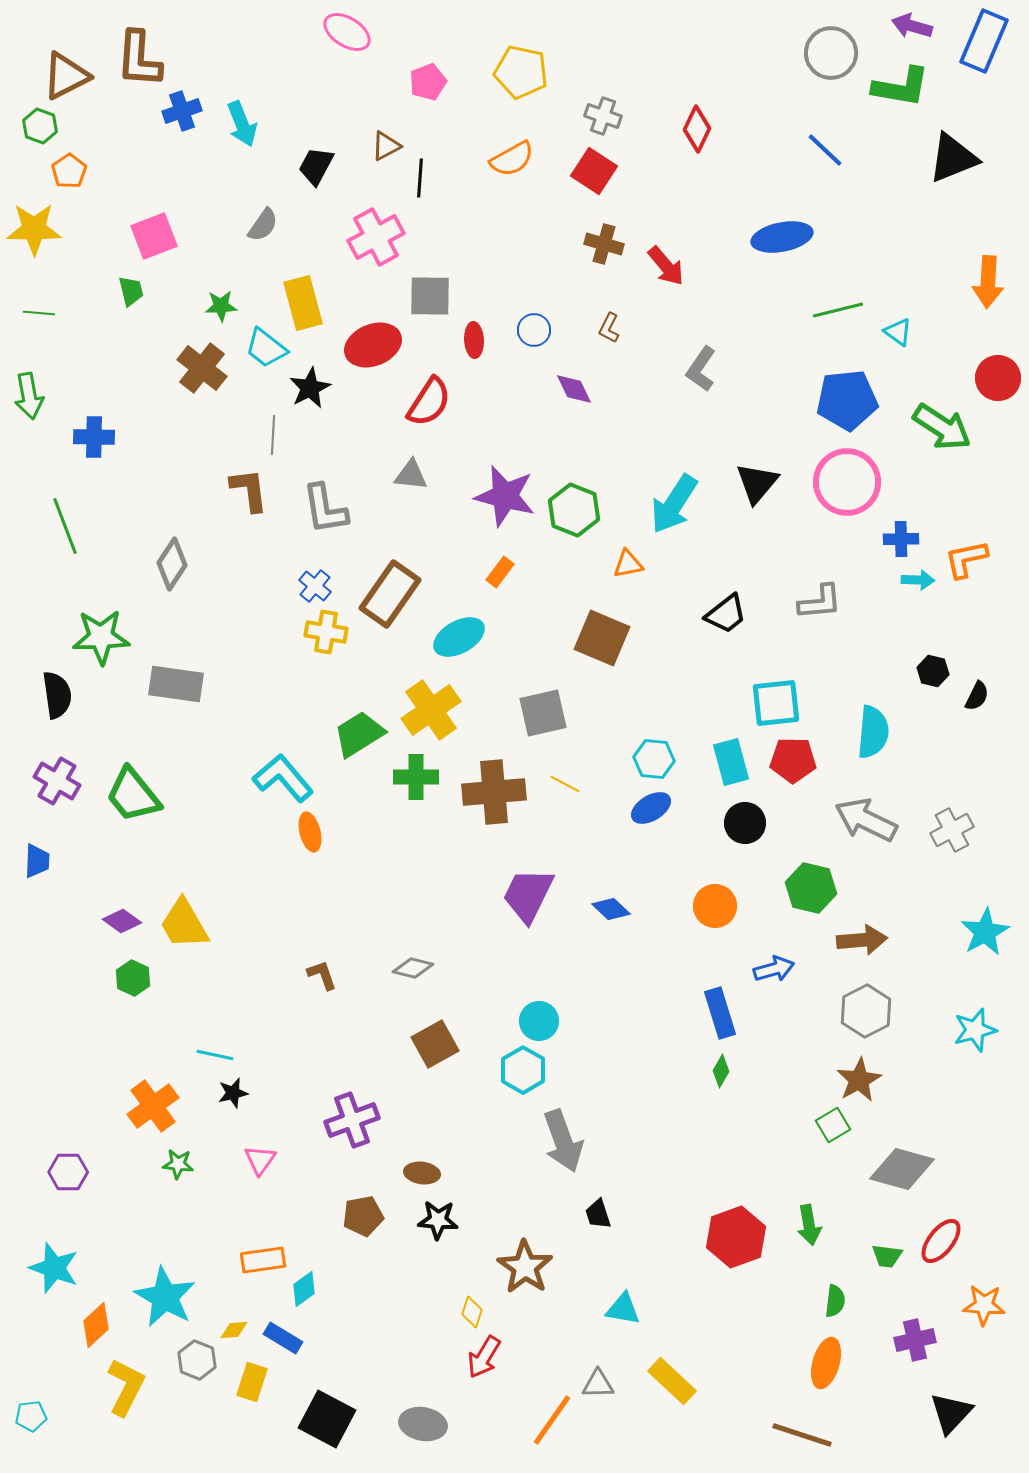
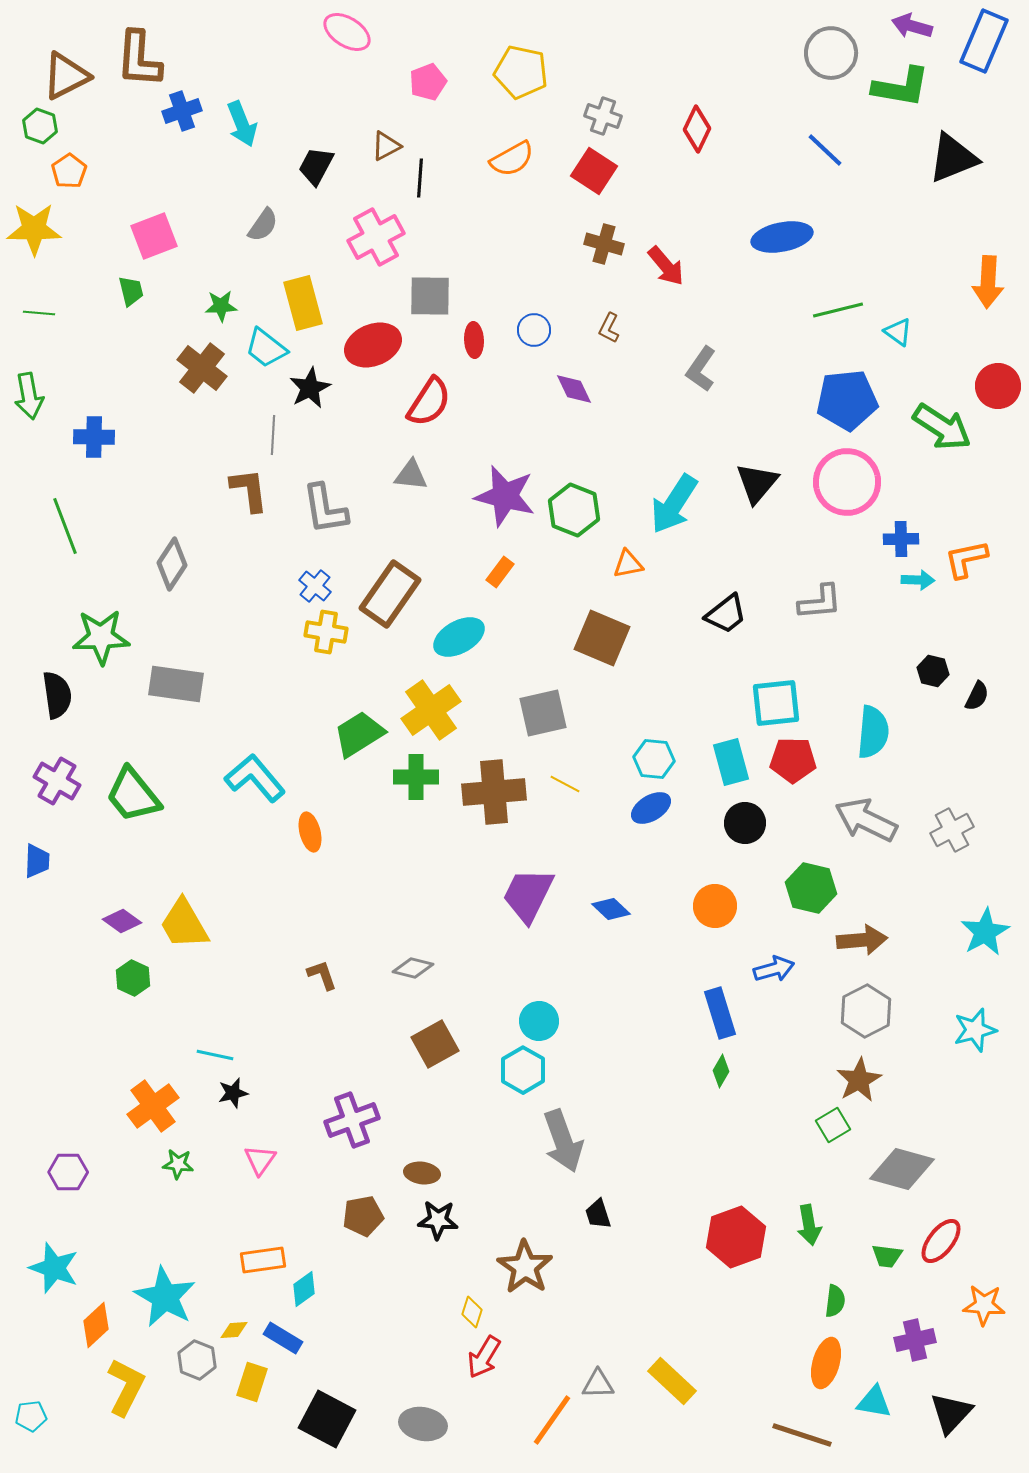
red circle at (998, 378): moved 8 px down
cyan L-shape at (283, 778): moved 28 px left
cyan triangle at (623, 1309): moved 251 px right, 93 px down
